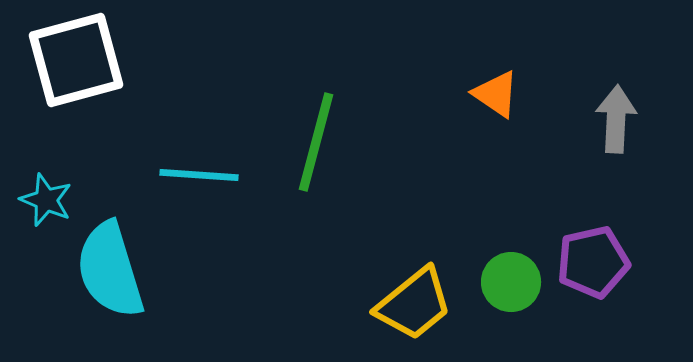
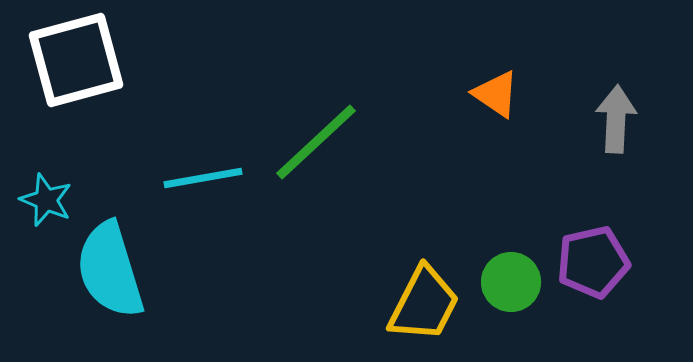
green line: rotated 32 degrees clockwise
cyan line: moved 4 px right, 3 px down; rotated 14 degrees counterclockwise
yellow trapezoid: moved 10 px right; rotated 24 degrees counterclockwise
